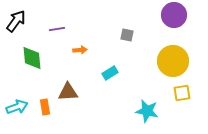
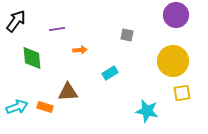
purple circle: moved 2 px right
orange rectangle: rotated 63 degrees counterclockwise
